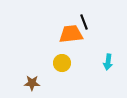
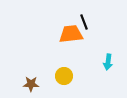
yellow circle: moved 2 px right, 13 px down
brown star: moved 1 px left, 1 px down
